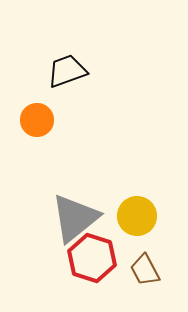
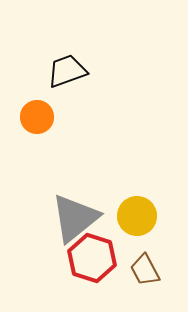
orange circle: moved 3 px up
